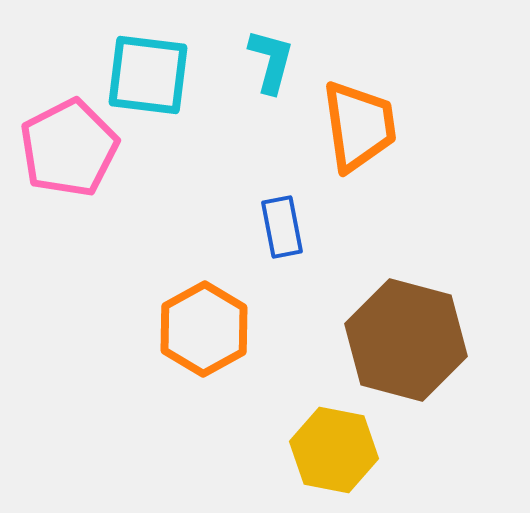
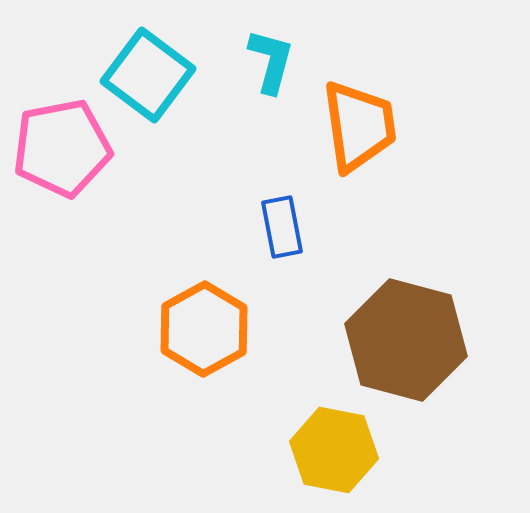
cyan square: rotated 30 degrees clockwise
pink pentagon: moved 7 px left; rotated 16 degrees clockwise
